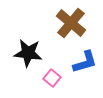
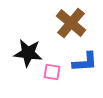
blue L-shape: rotated 12 degrees clockwise
pink square: moved 6 px up; rotated 30 degrees counterclockwise
